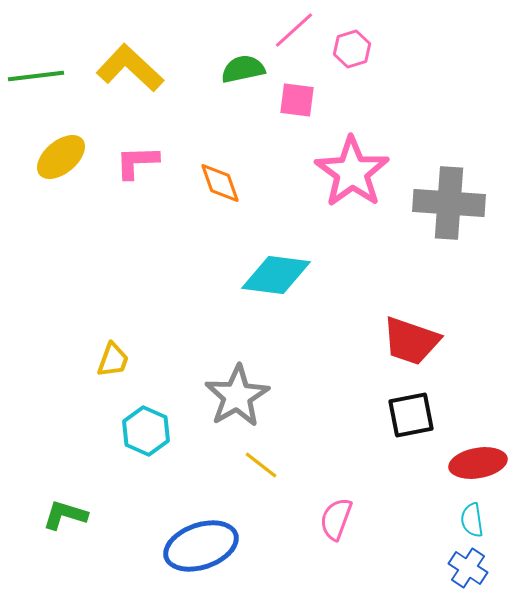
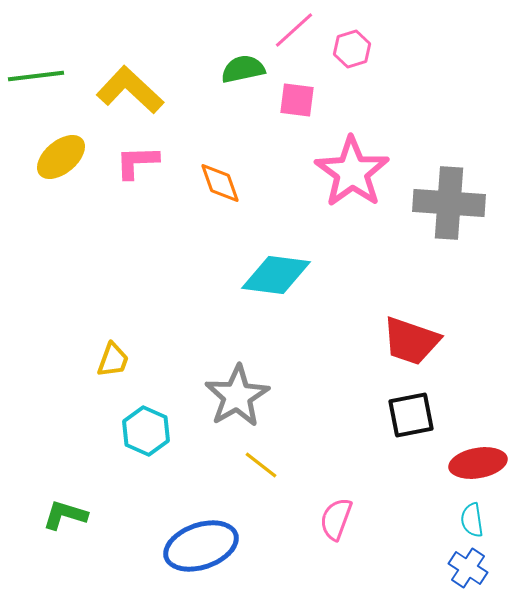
yellow L-shape: moved 22 px down
